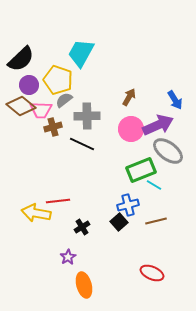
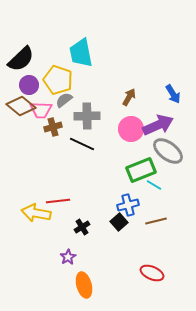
cyan trapezoid: rotated 40 degrees counterclockwise
blue arrow: moved 2 px left, 6 px up
